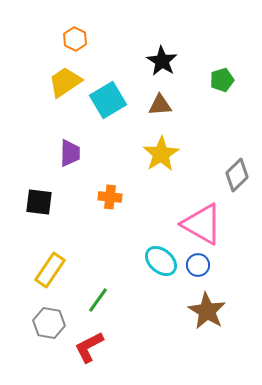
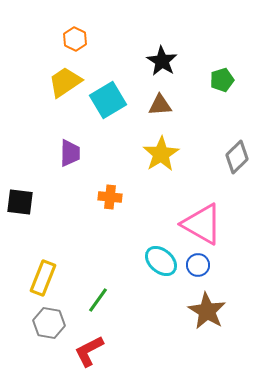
gray diamond: moved 18 px up
black square: moved 19 px left
yellow rectangle: moved 7 px left, 8 px down; rotated 12 degrees counterclockwise
red L-shape: moved 4 px down
